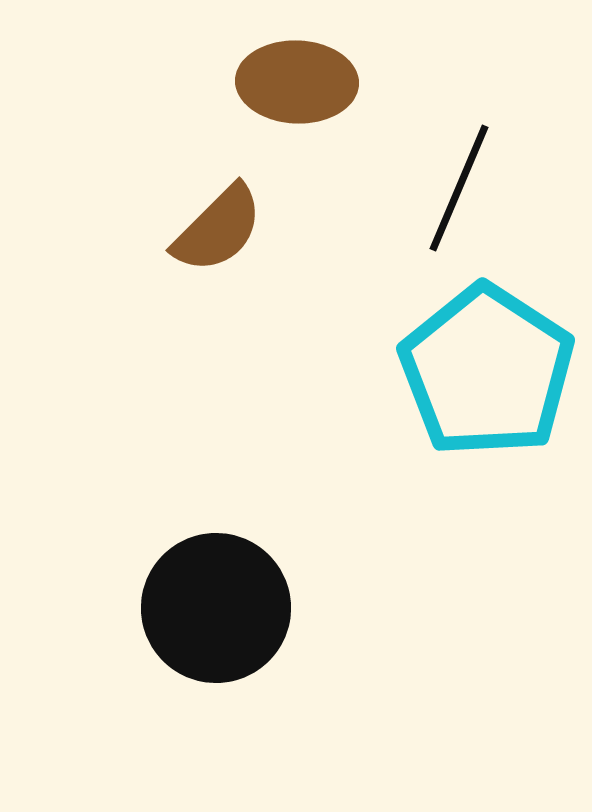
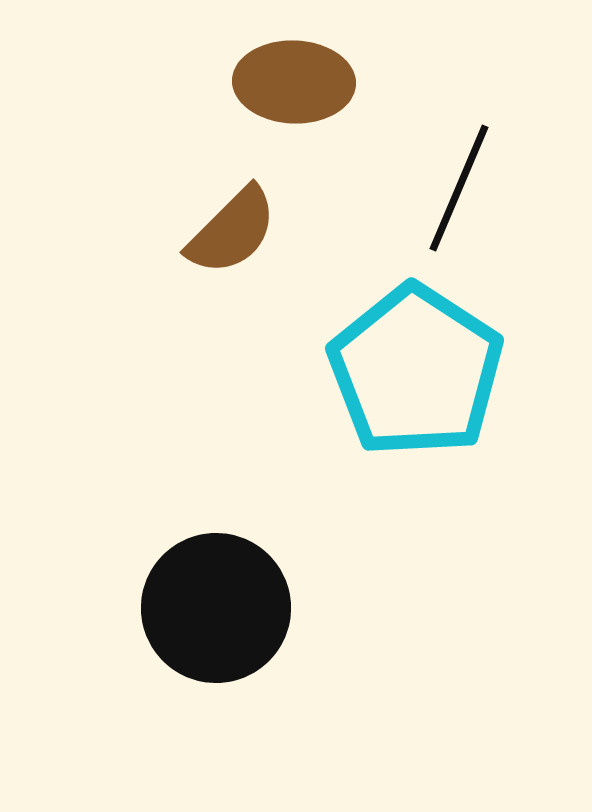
brown ellipse: moved 3 px left
brown semicircle: moved 14 px right, 2 px down
cyan pentagon: moved 71 px left
